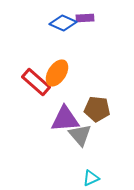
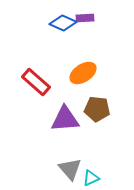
orange ellipse: moved 26 px right; rotated 24 degrees clockwise
gray triangle: moved 10 px left, 34 px down
